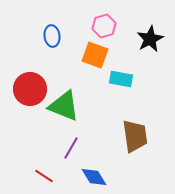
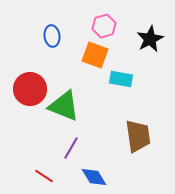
brown trapezoid: moved 3 px right
